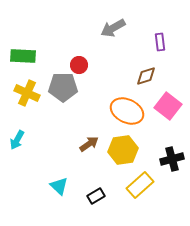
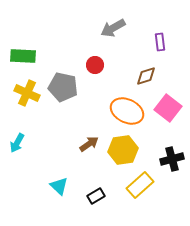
red circle: moved 16 px right
gray pentagon: rotated 12 degrees clockwise
pink square: moved 2 px down
cyan arrow: moved 3 px down
